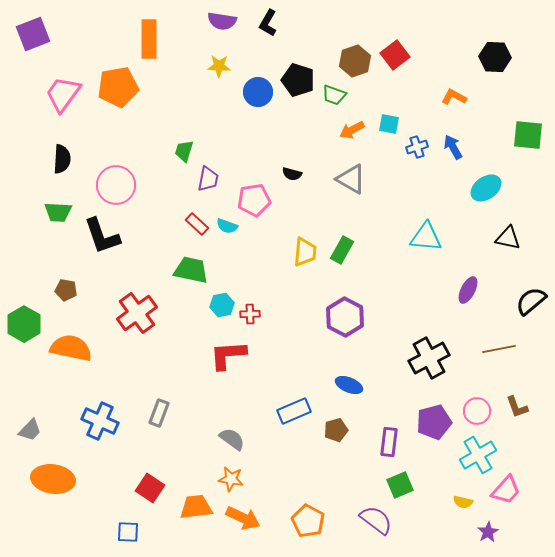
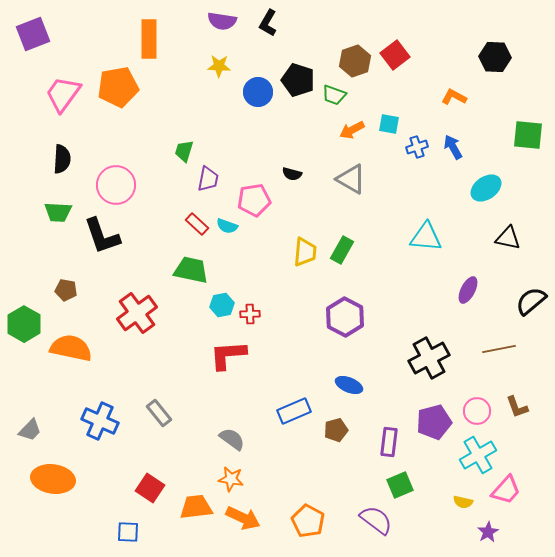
gray rectangle at (159, 413): rotated 60 degrees counterclockwise
